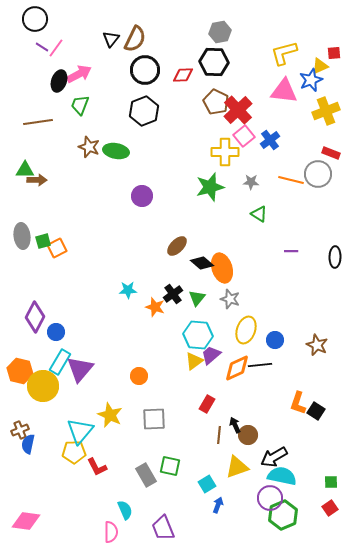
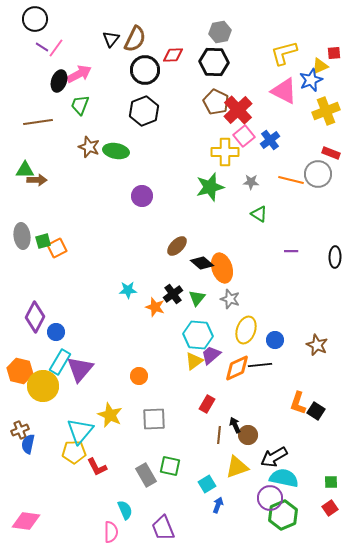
red diamond at (183, 75): moved 10 px left, 20 px up
pink triangle at (284, 91): rotated 20 degrees clockwise
cyan semicircle at (282, 476): moved 2 px right, 2 px down
